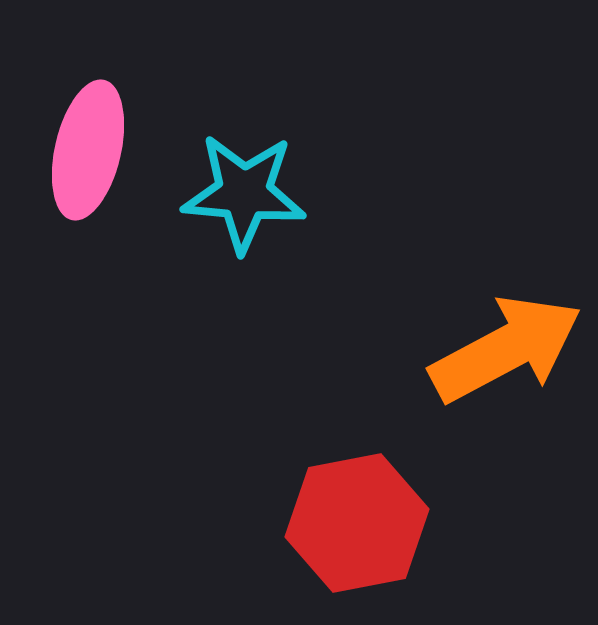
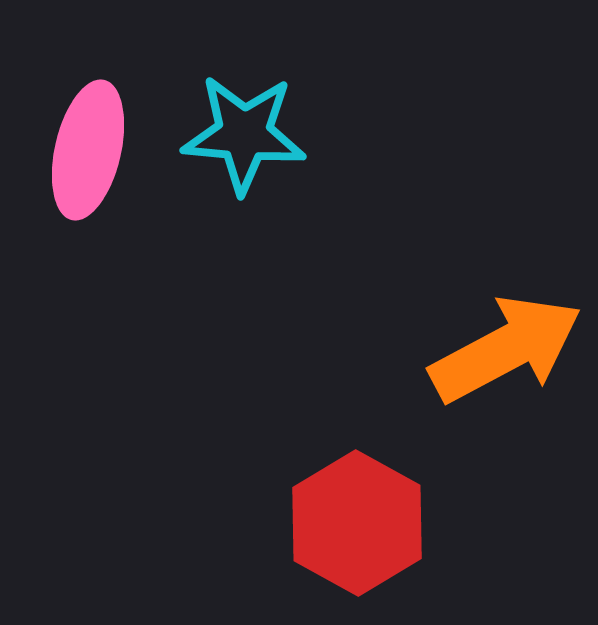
cyan star: moved 59 px up
red hexagon: rotated 20 degrees counterclockwise
